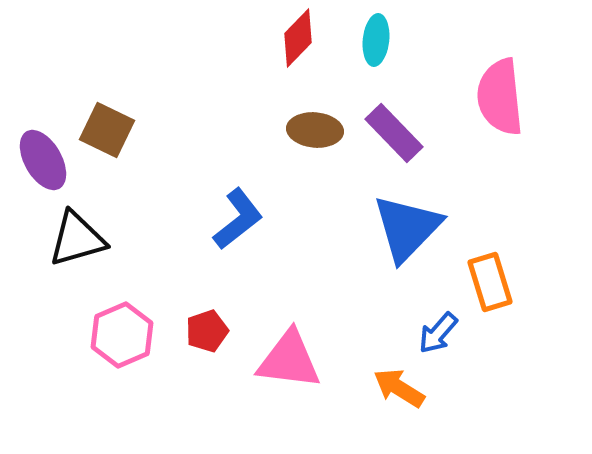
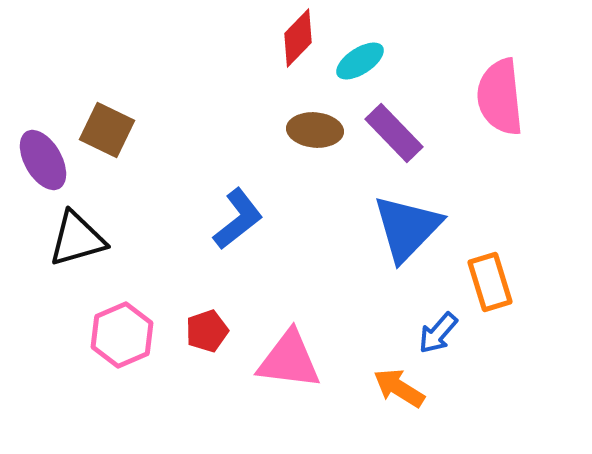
cyan ellipse: moved 16 px left, 21 px down; rotated 51 degrees clockwise
